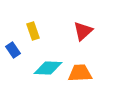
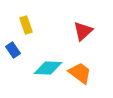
yellow rectangle: moved 7 px left, 6 px up
orange trapezoid: rotated 40 degrees clockwise
